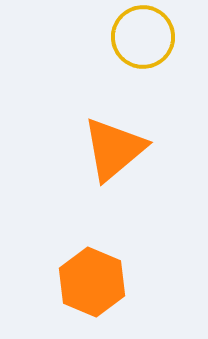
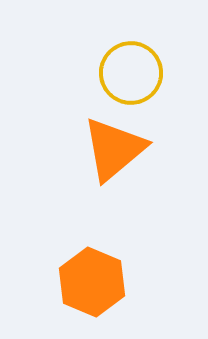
yellow circle: moved 12 px left, 36 px down
